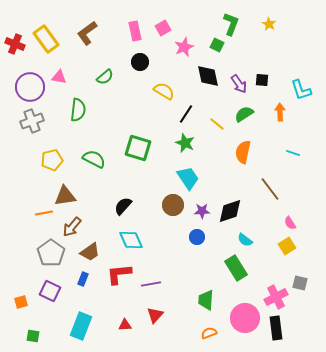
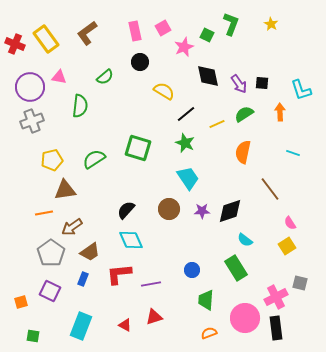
yellow star at (269, 24): moved 2 px right
green square at (217, 45): moved 10 px left, 10 px up
black square at (262, 80): moved 3 px down
green semicircle at (78, 110): moved 2 px right, 4 px up
black line at (186, 114): rotated 18 degrees clockwise
yellow line at (217, 124): rotated 63 degrees counterclockwise
green semicircle at (94, 159): rotated 60 degrees counterclockwise
brown triangle at (65, 196): moved 6 px up
brown circle at (173, 205): moved 4 px left, 4 px down
black semicircle at (123, 206): moved 3 px right, 4 px down
brown arrow at (72, 227): rotated 15 degrees clockwise
blue circle at (197, 237): moved 5 px left, 33 px down
red triangle at (155, 315): moved 1 px left, 2 px down; rotated 30 degrees clockwise
red triangle at (125, 325): rotated 32 degrees clockwise
